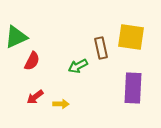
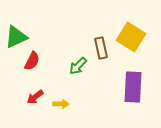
yellow square: rotated 24 degrees clockwise
green arrow: rotated 18 degrees counterclockwise
purple rectangle: moved 1 px up
